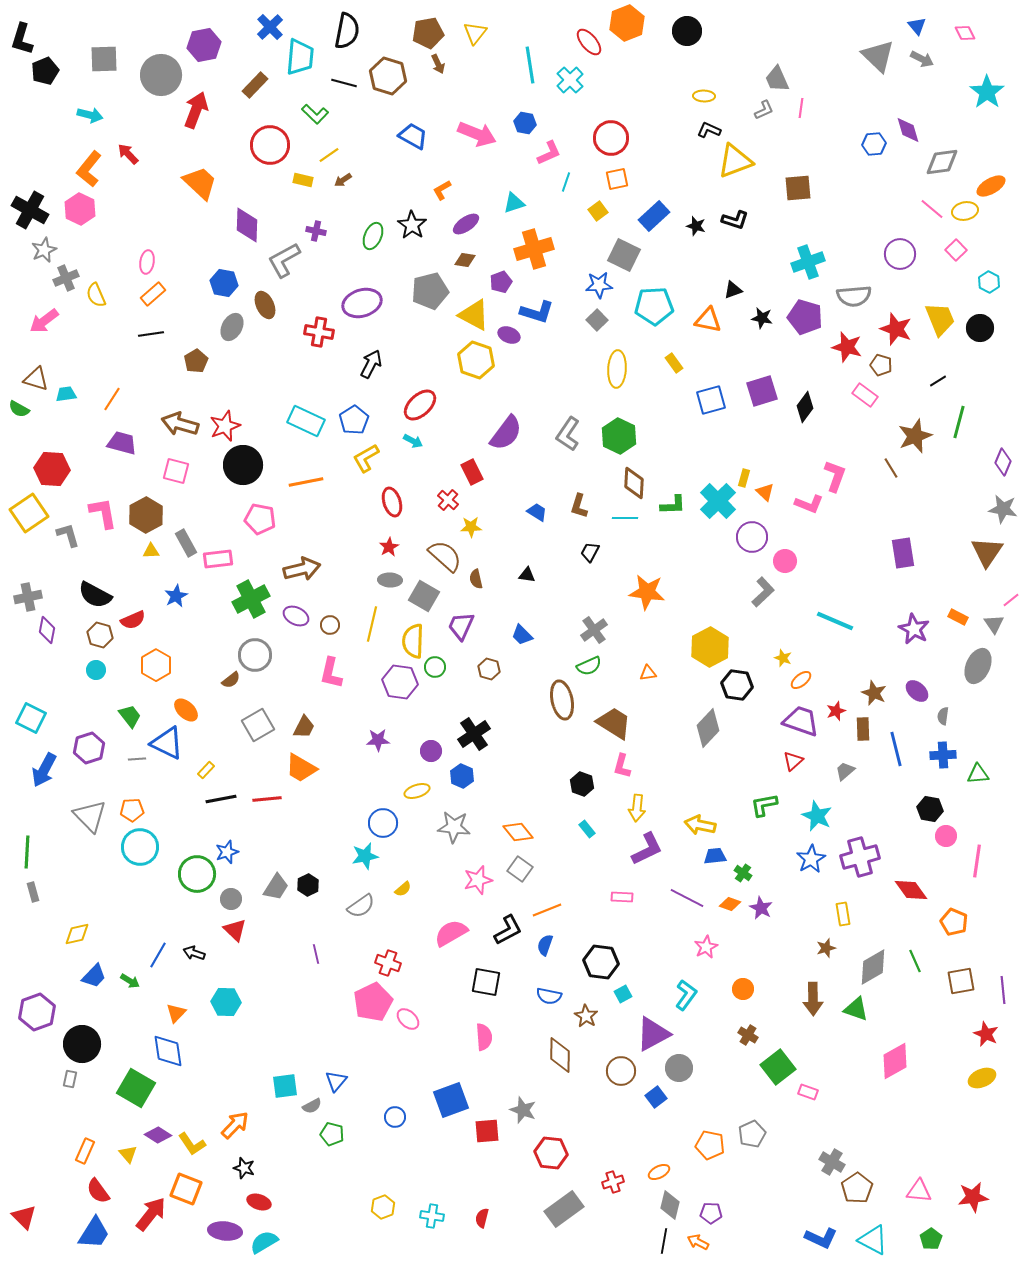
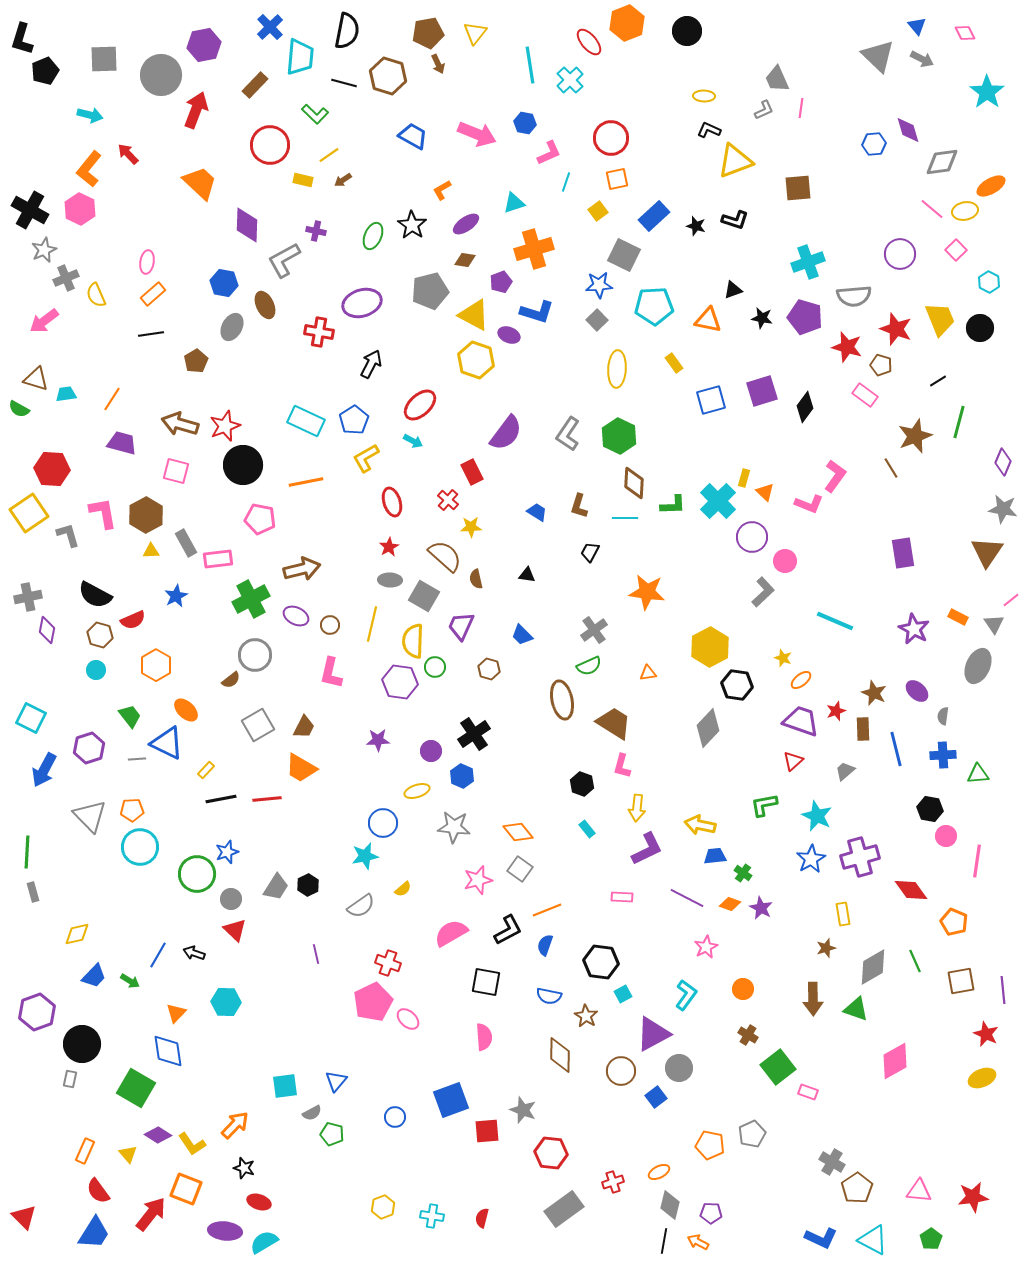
pink L-shape at (835, 476): rotated 16 degrees clockwise
gray semicircle at (312, 1106): moved 7 px down
